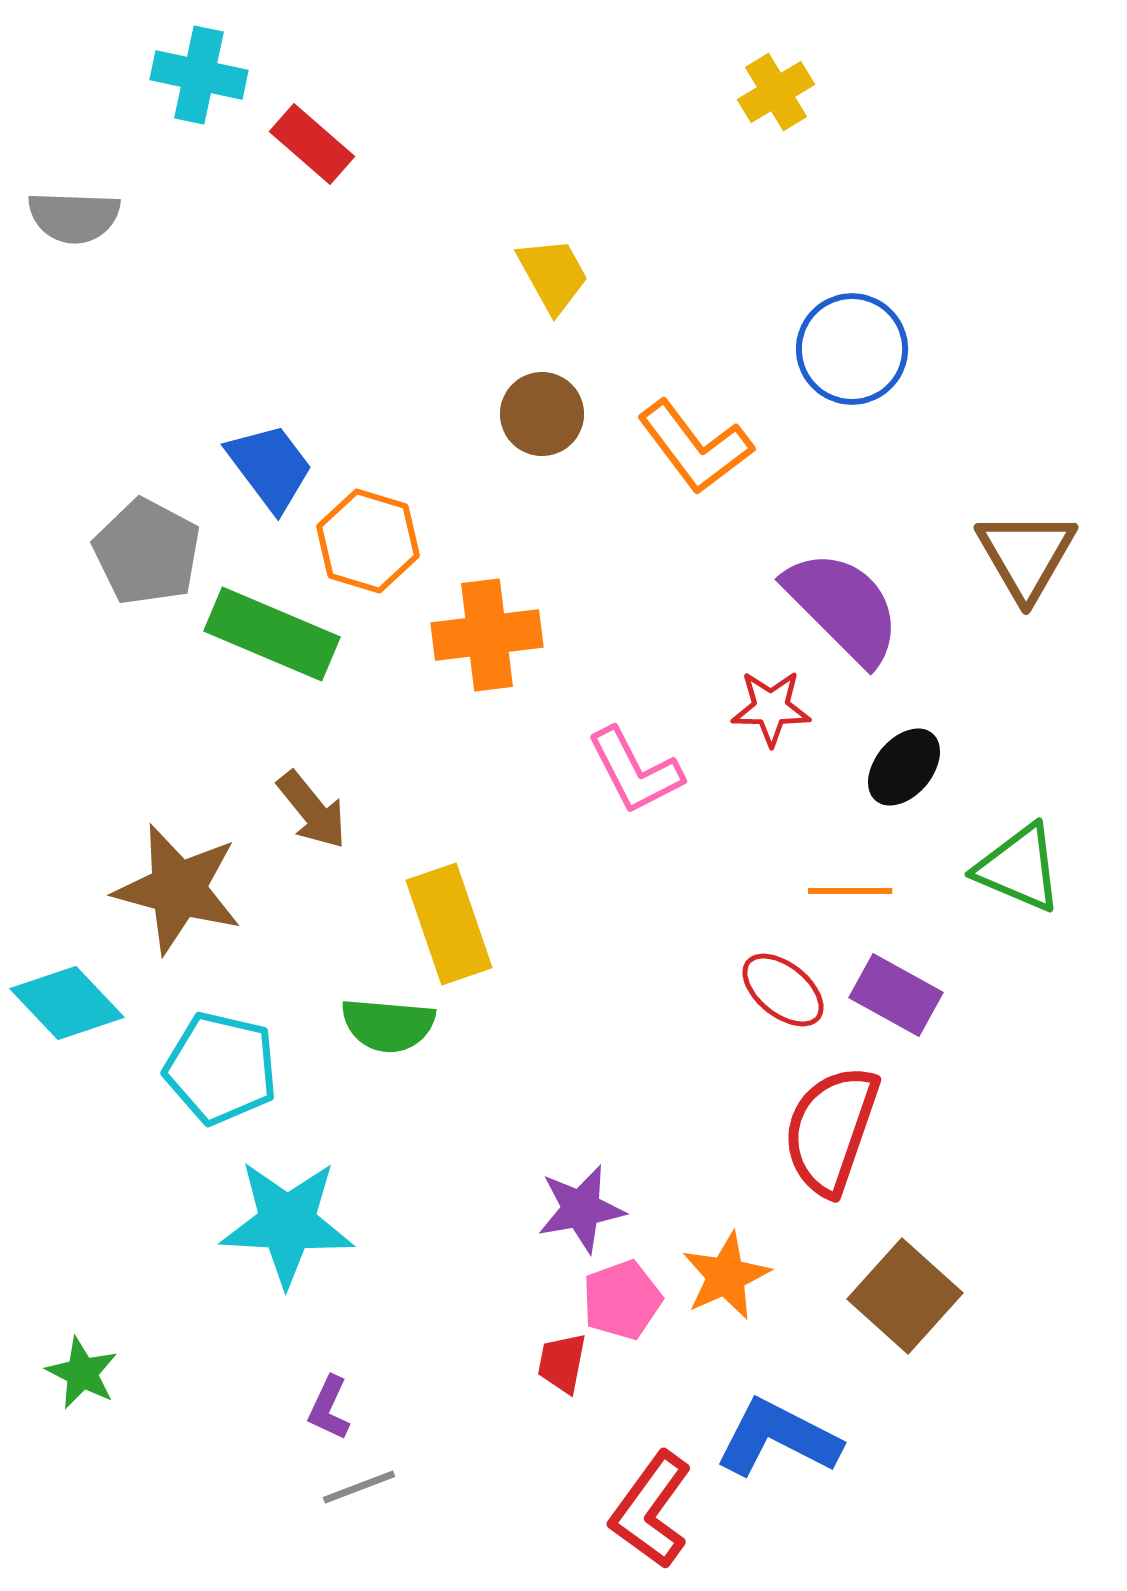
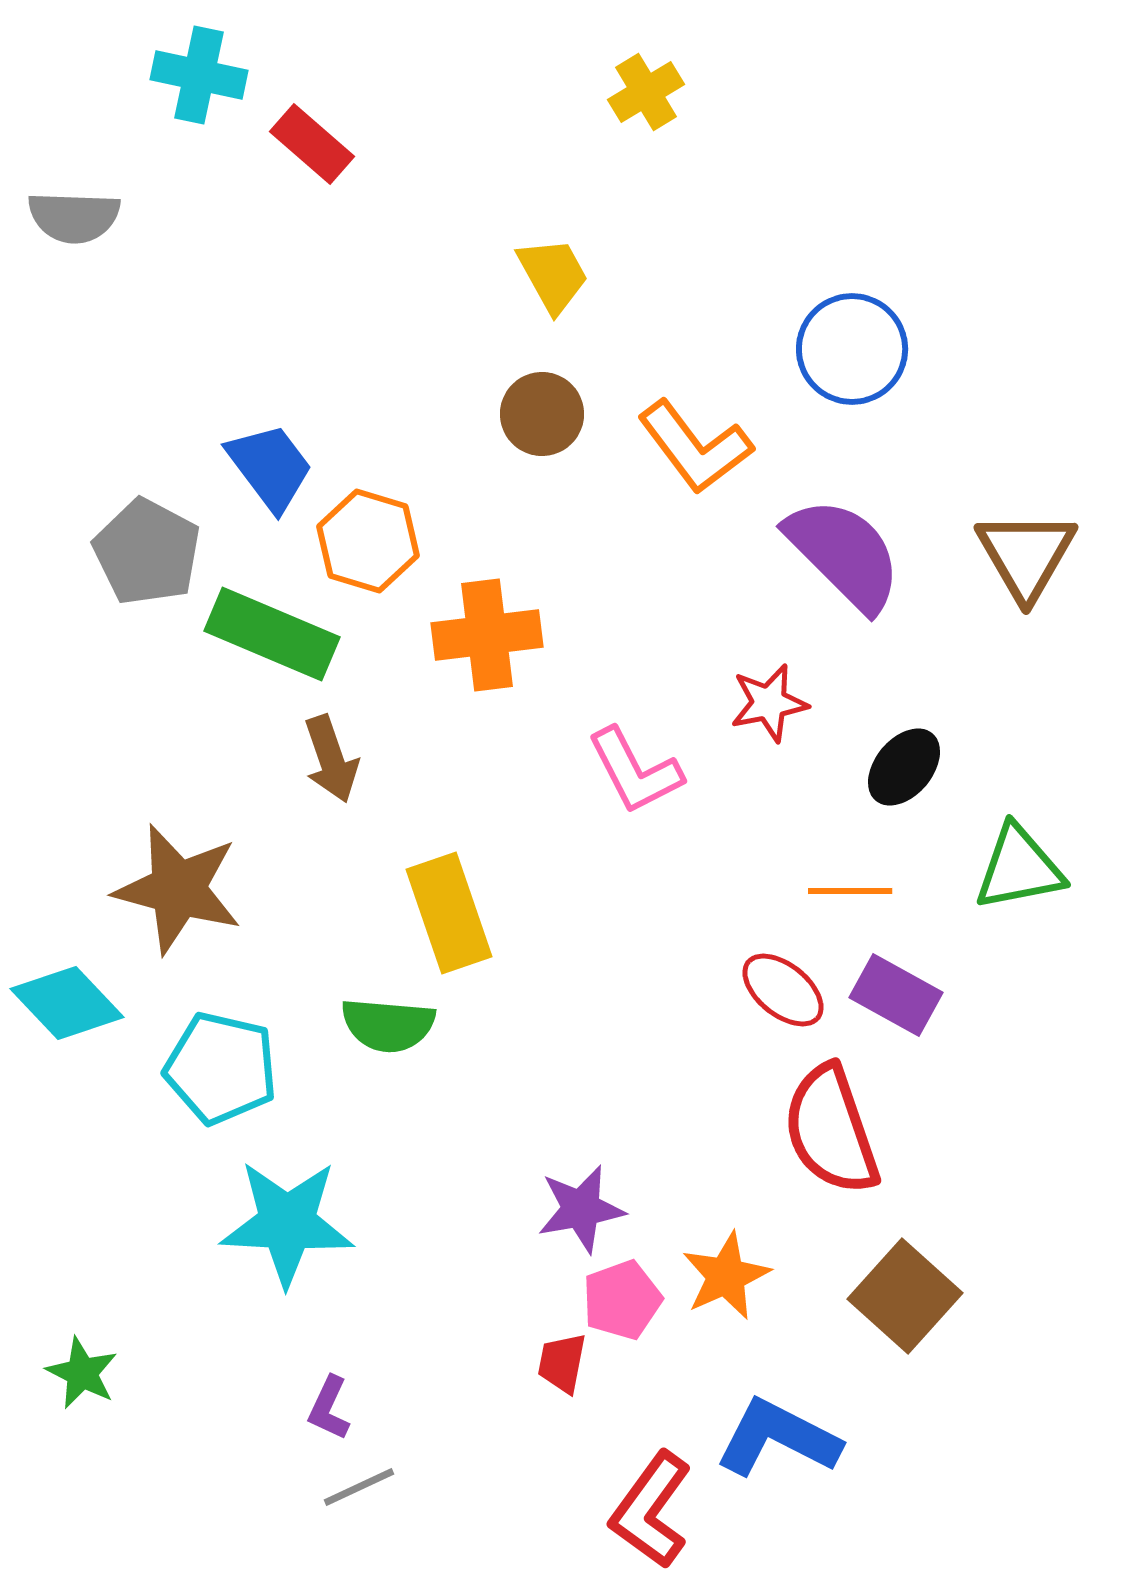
yellow cross: moved 130 px left
purple semicircle: moved 1 px right, 53 px up
red star: moved 2 px left, 5 px up; rotated 12 degrees counterclockwise
brown arrow: moved 19 px right, 51 px up; rotated 20 degrees clockwise
green triangle: rotated 34 degrees counterclockwise
yellow rectangle: moved 11 px up
red semicircle: rotated 38 degrees counterclockwise
gray line: rotated 4 degrees counterclockwise
